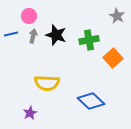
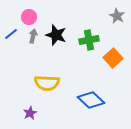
pink circle: moved 1 px down
blue line: rotated 24 degrees counterclockwise
blue diamond: moved 1 px up
